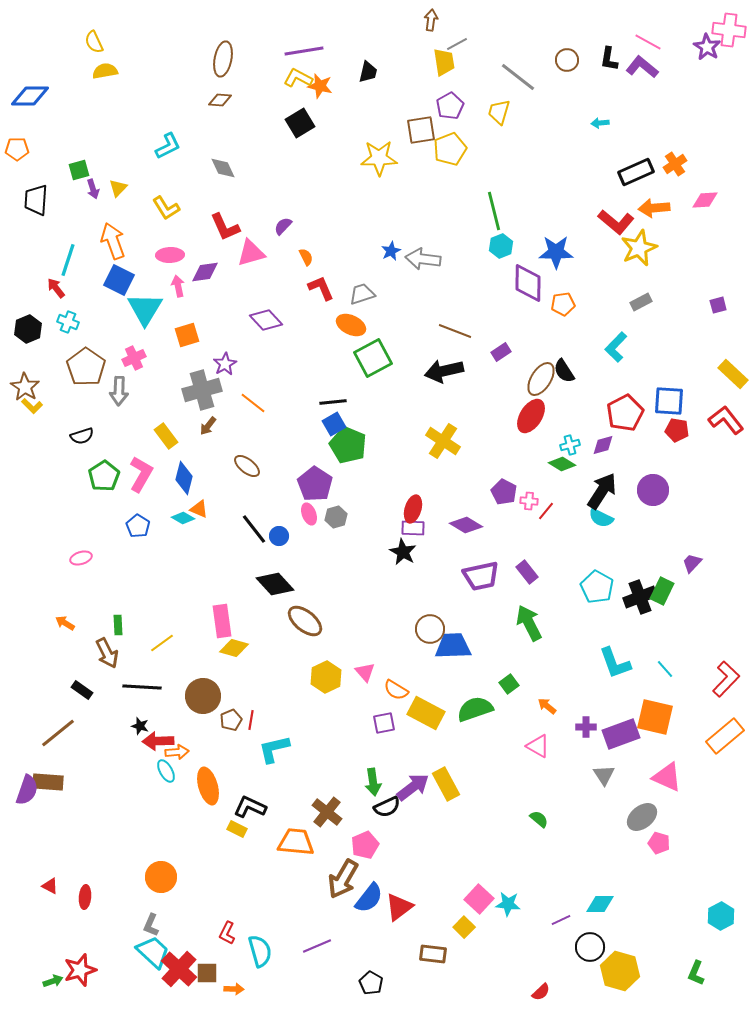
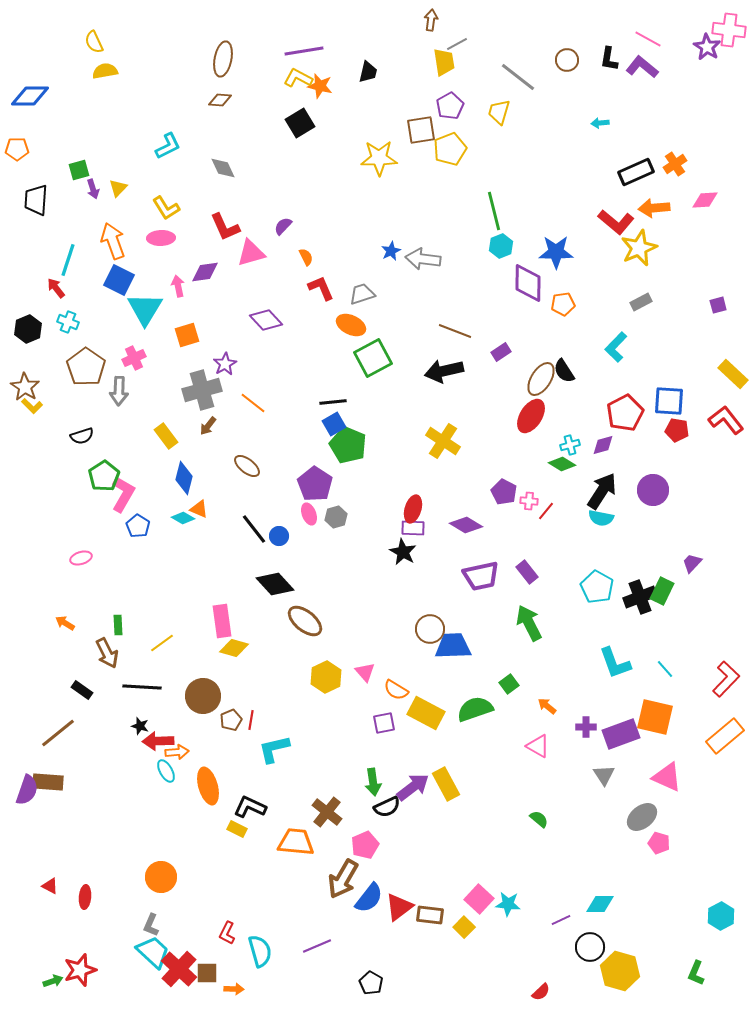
pink line at (648, 42): moved 3 px up
pink ellipse at (170, 255): moved 9 px left, 17 px up
pink L-shape at (141, 474): moved 18 px left, 20 px down
cyan semicircle at (601, 518): rotated 15 degrees counterclockwise
brown rectangle at (433, 954): moved 3 px left, 39 px up
